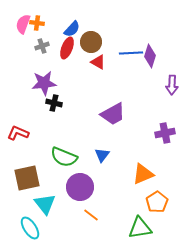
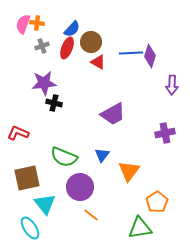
orange triangle: moved 14 px left, 3 px up; rotated 30 degrees counterclockwise
